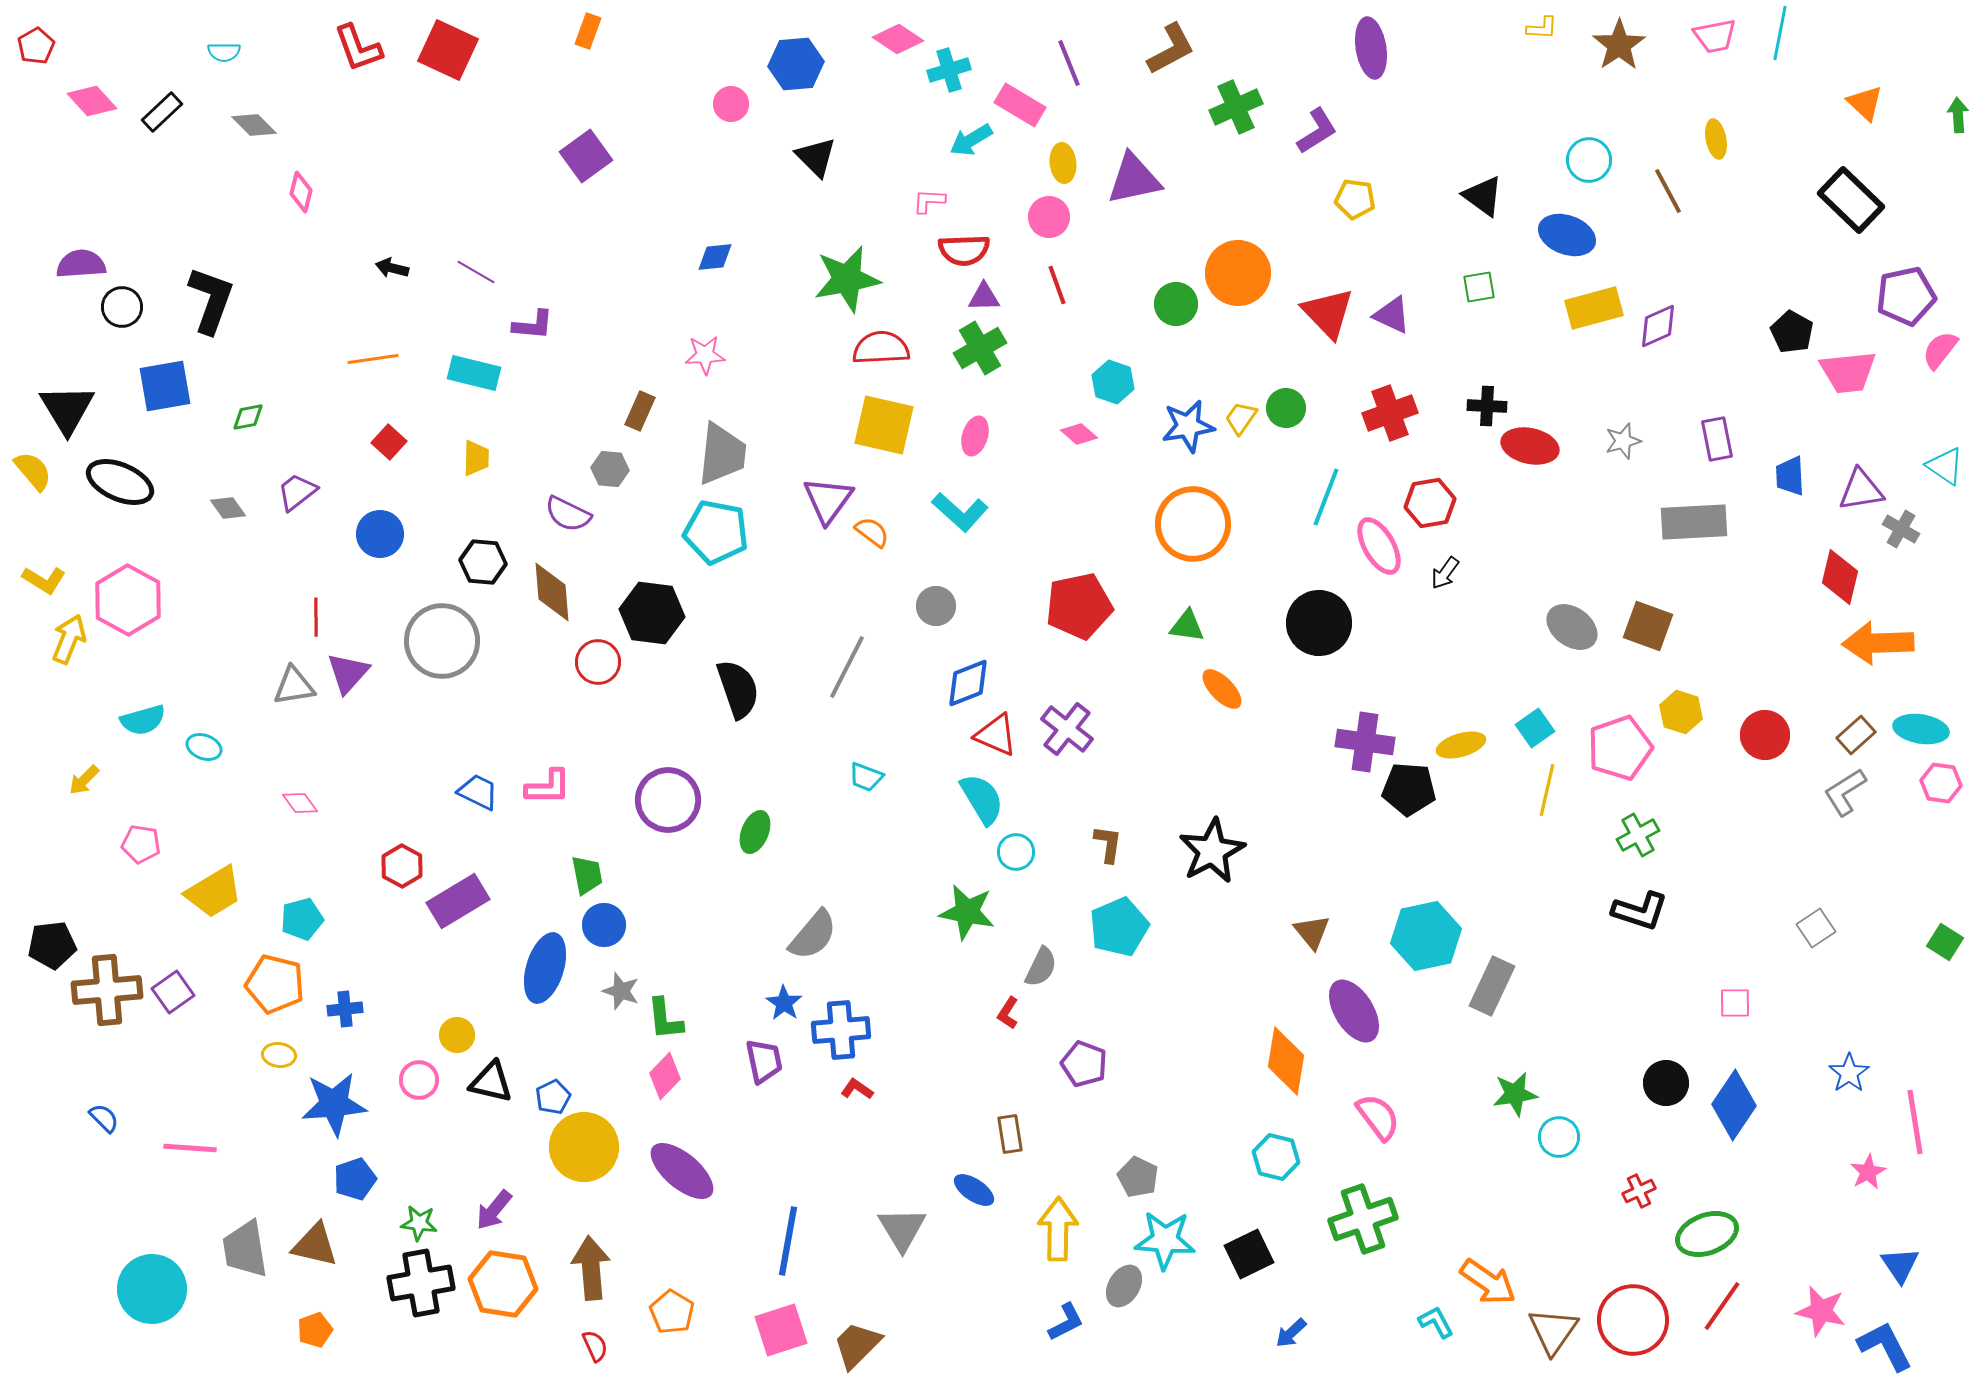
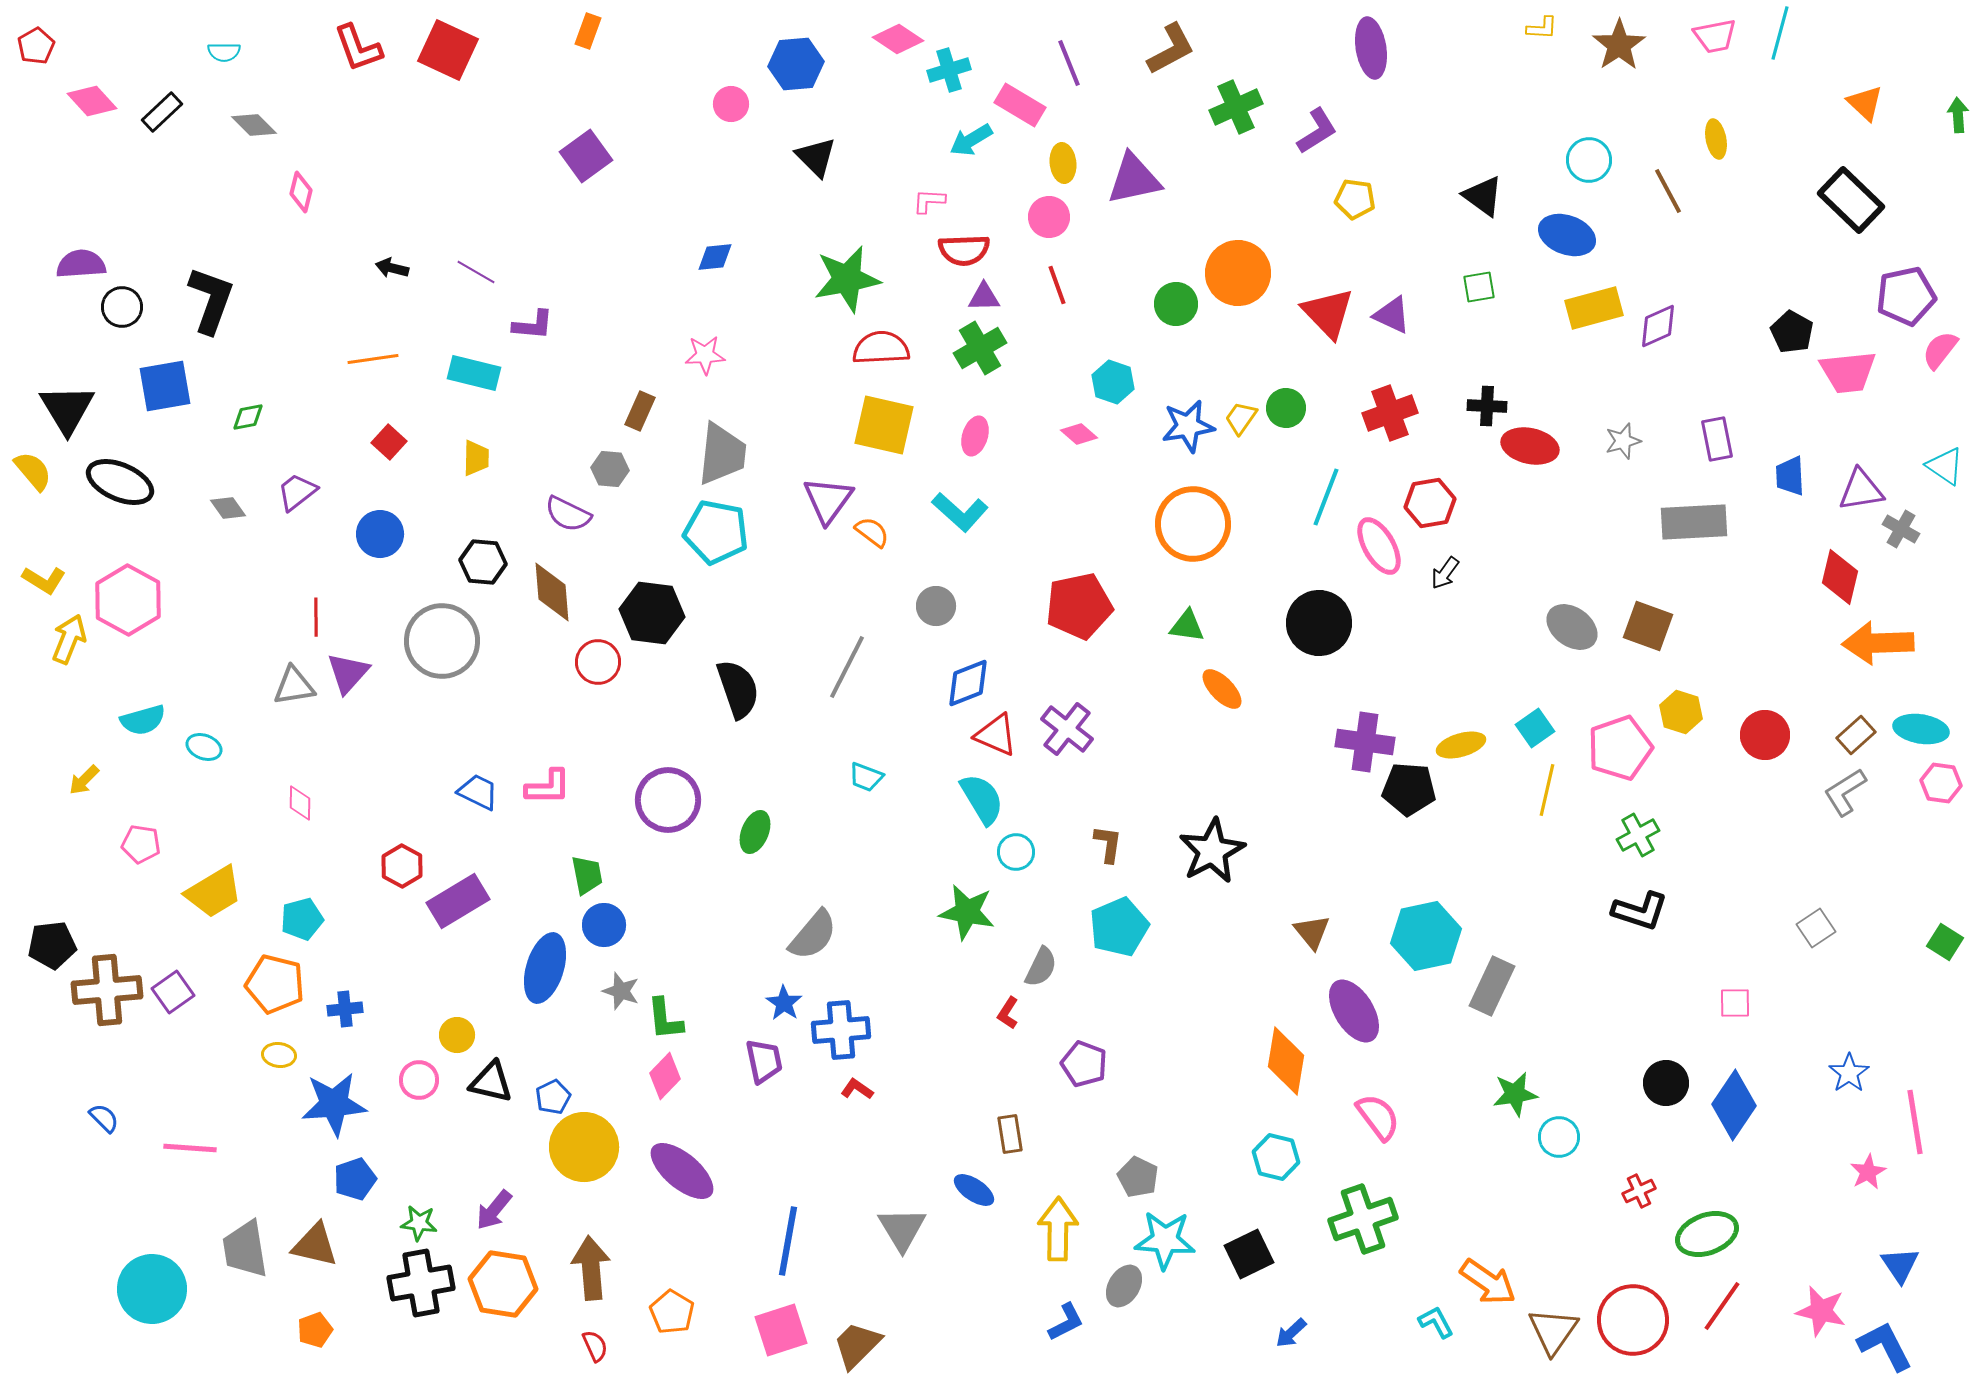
cyan line at (1780, 33): rotated 4 degrees clockwise
pink diamond at (300, 803): rotated 36 degrees clockwise
